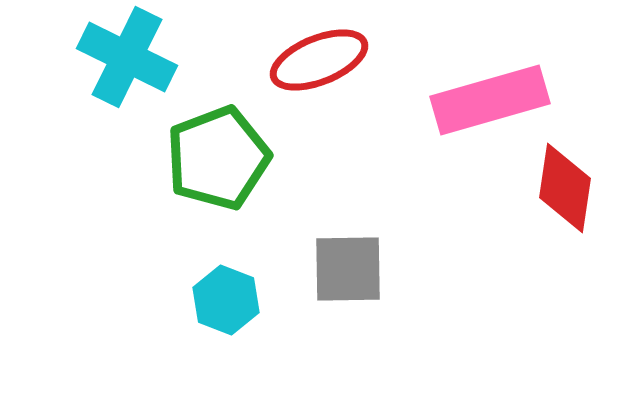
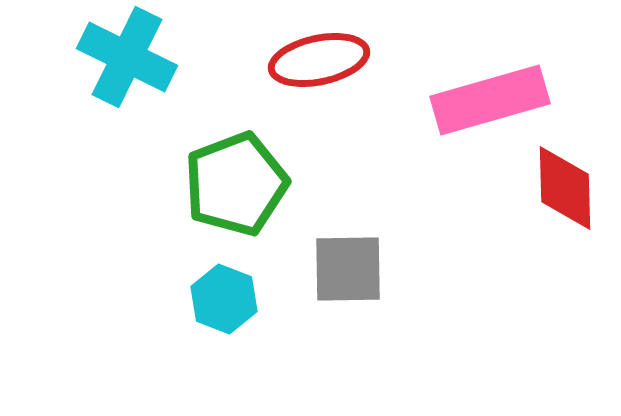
red ellipse: rotated 10 degrees clockwise
green pentagon: moved 18 px right, 26 px down
red diamond: rotated 10 degrees counterclockwise
cyan hexagon: moved 2 px left, 1 px up
